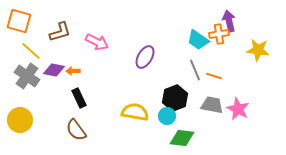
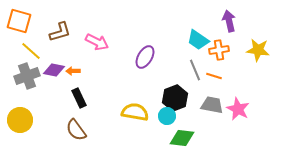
orange cross: moved 16 px down
gray cross: rotated 35 degrees clockwise
